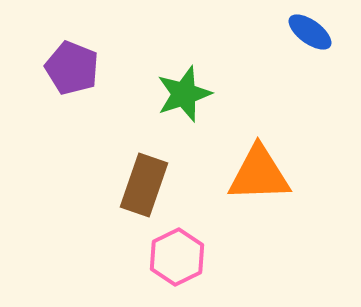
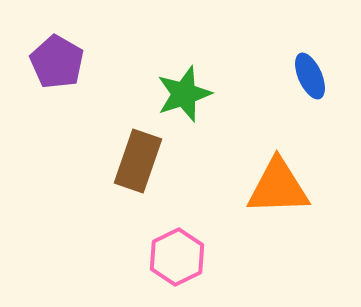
blue ellipse: moved 44 px down; rotated 30 degrees clockwise
purple pentagon: moved 15 px left, 6 px up; rotated 8 degrees clockwise
orange triangle: moved 19 px right, 13 px down
brown rectangle: moved 6 px left, 24 px up
